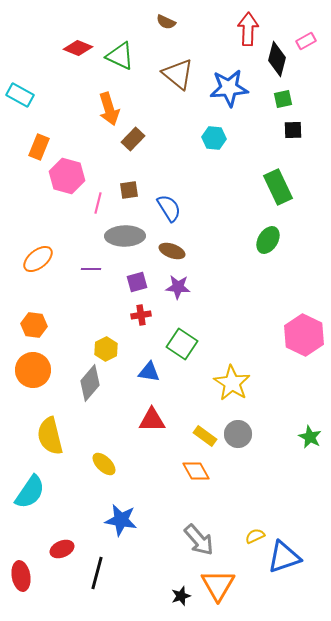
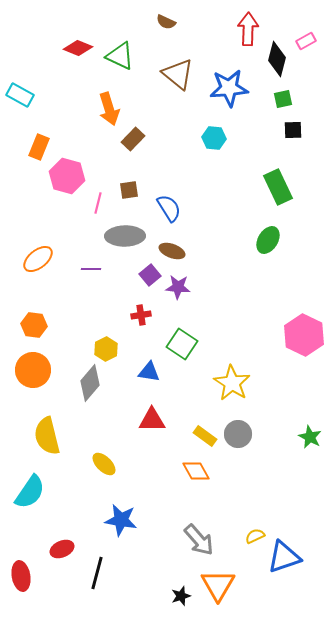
purple square at (137, 282): moved 13 px right, 7 px up; rotated 25 degrees counterclockwise
yellow semicircle at (50, 436): moved 3 px left
